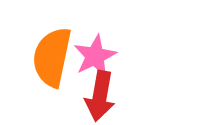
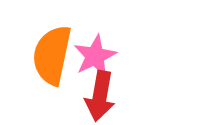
orange semicircle: moved 2 px up
